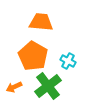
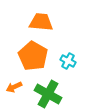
green cross: moved 8 px down; rotated 24 degrees counterclockwise
